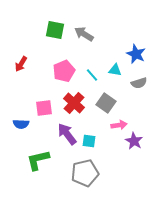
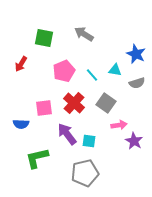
green square: moved 11 px left, 8 px down
gray semicircle: moved 2 px left
green L-shape: moved 1 px left, 2 px up
